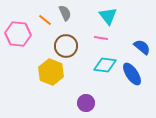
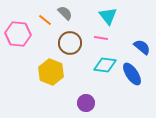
gray semicircle: rotated 21 degrees counterclockwise
brown circle: moved 4 px right, 3 px up
